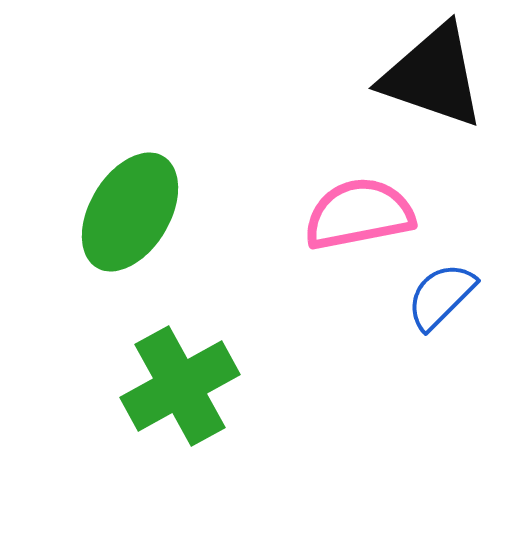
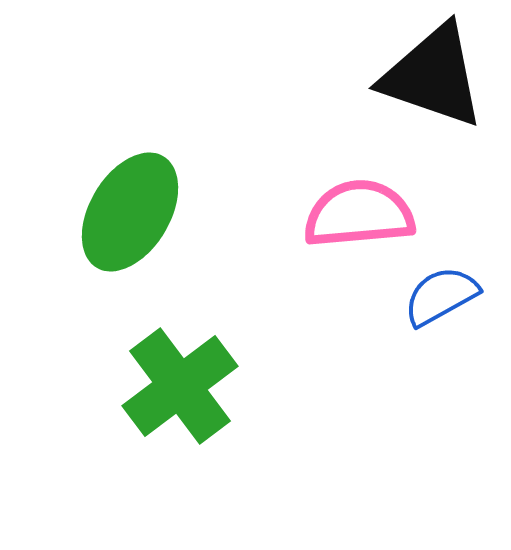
pink semicircle: rotated 6 degrees clockwise
blue semicircle: rotated 16 degrees clockwise
green cross: rotated 8 degrees counterclockwise
